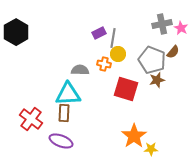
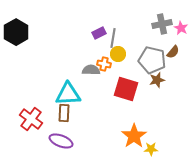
gray pentagon: rotated 8 degrees counterclockwise
gray semicircle: moved 11 px right
